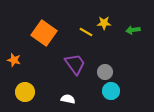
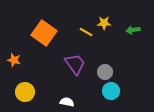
white semicircle: moved 1 px left, 3 px down
